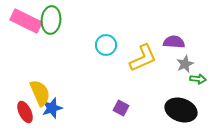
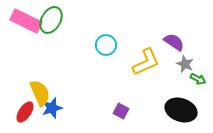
green ellipse: rotated 24 degrees clockwise
purple semicircle: rotated 30 degrees clockwise
yellow L-shape: moved 3 px right, 4 px down
gray star: rotated 24 degrees counterclockwise
green arrow: rotated 21 degrees clockwise
purple square: moved 3 px down
red ellipse: rotated 60 degrees clockwise
